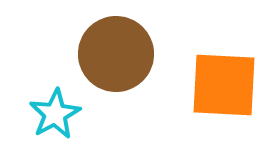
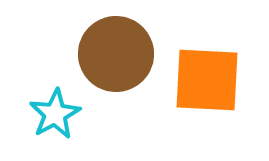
orange square: moved 17 px left, 5 px up
